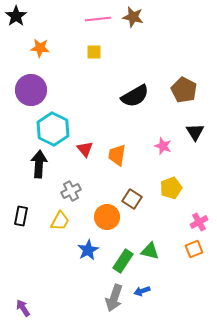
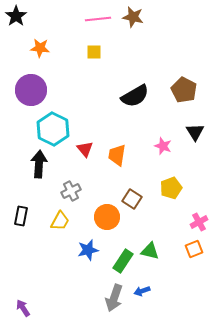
blue star: rotated 15 degrees clockwise
